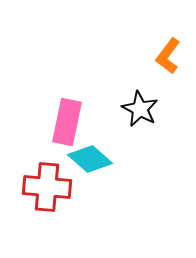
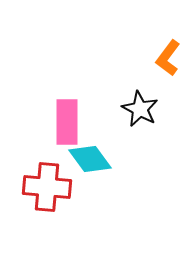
orange L-shape: moved 2 px down
pink rectangle: rotated 12 degrees counterclockwise
cyan diamond: rotated 12 degrees clockwise
